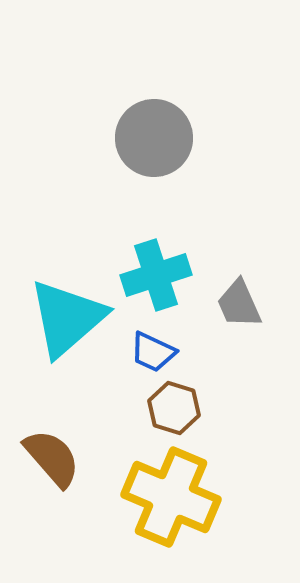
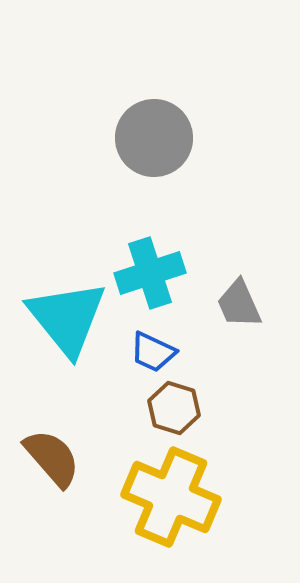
cyan cross: moved 6 px left, 2 px up
cyan triangle: rotated 28 degrees counterclockwise
